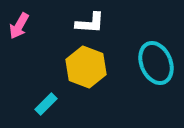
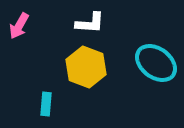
cyan ellipse: rotated 30 degrees counterclockwise
cyan rectangle: rotated 40 degrees counterclockwise
